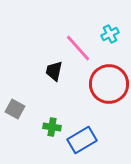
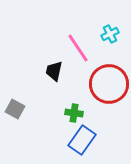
pink line: rotated 8 degrees clockwise
green cross: moved 22 px right, 14 px up
blue rectangle: rotated 24 degrees counterclockwise
